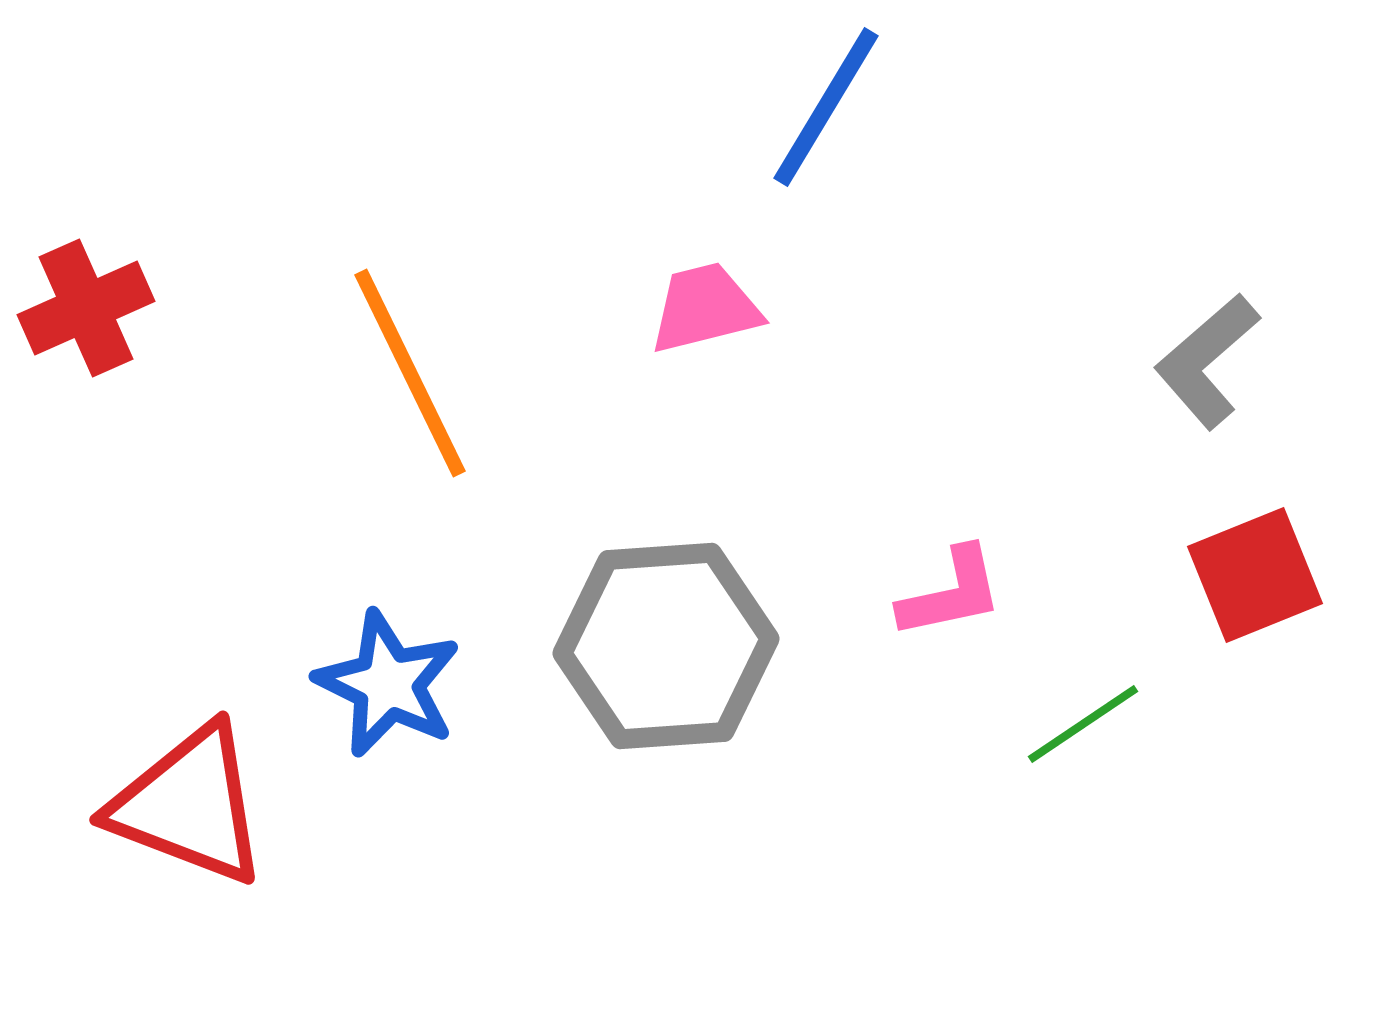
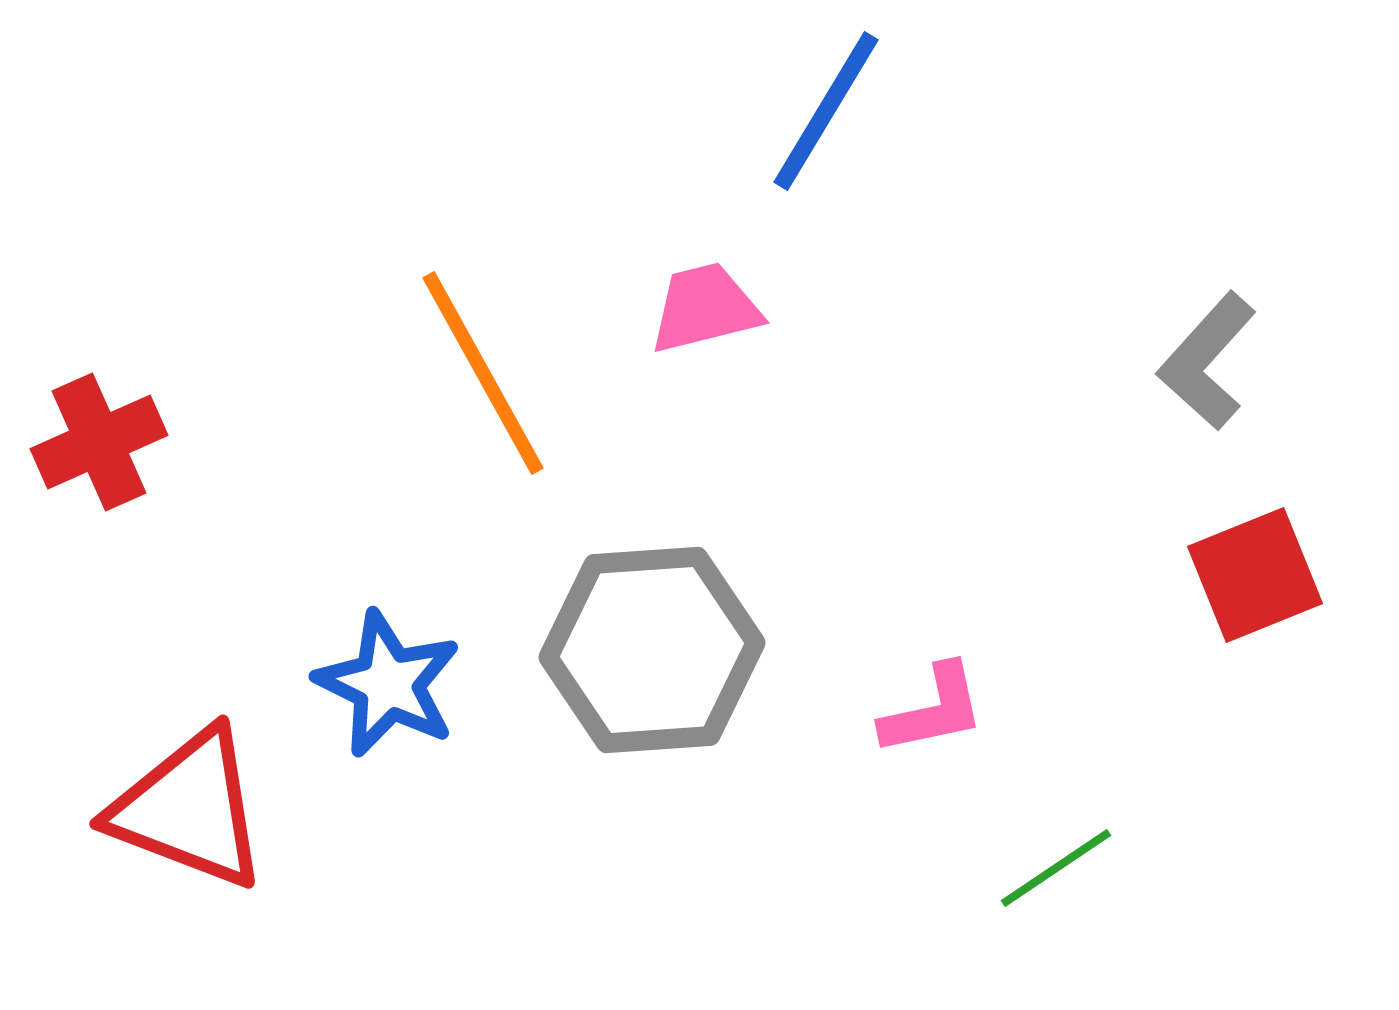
blue line: moved 4 px down
red cross: moved 13 px right, 134 px down
gray L-shape: rotated 7 degrees counterclockwise
orange line: moved 73 px right; rotated 3 degrees counterclockwise
pink L-shape: moved 18 px left, 117 px down
gray hexagon: moved 14 px left, 4 px down
green line: moved 27 px left, 144 px down
red triangle: moved 4 px down
